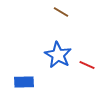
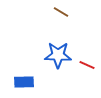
blue star: rotated 28 degrees counterclockwise
